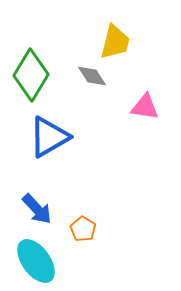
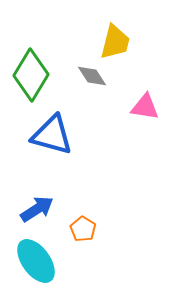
blue triangle: moved 3 px right, 2 px up; rotated 45 degrees clockwise
blue arrow: rotated 80 degrees counterclockwise
